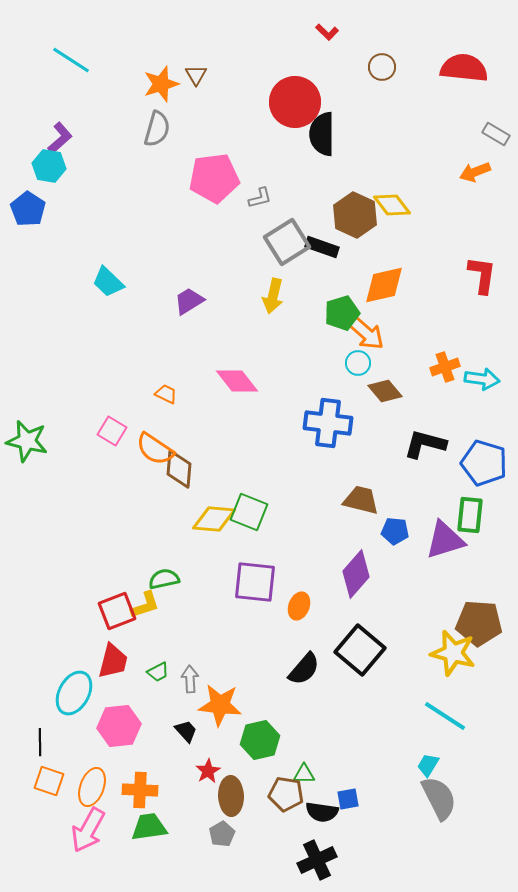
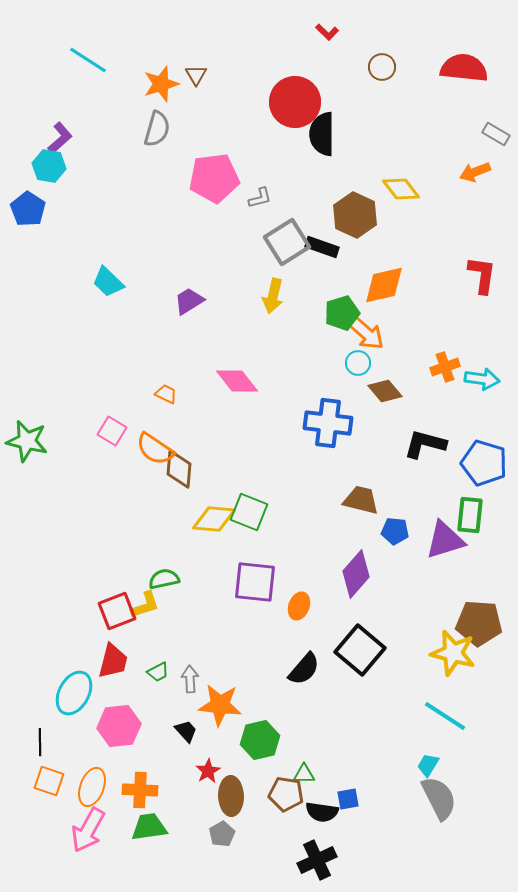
cyan line at (71, 60): moved 17 px right
yellow diamond at (392, 205): moved 9 px right, 16 px up
